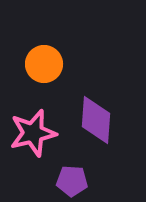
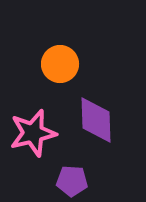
orange circle: moved 16 px right
purple diamond: rotated 6 degrees counterclockwise
